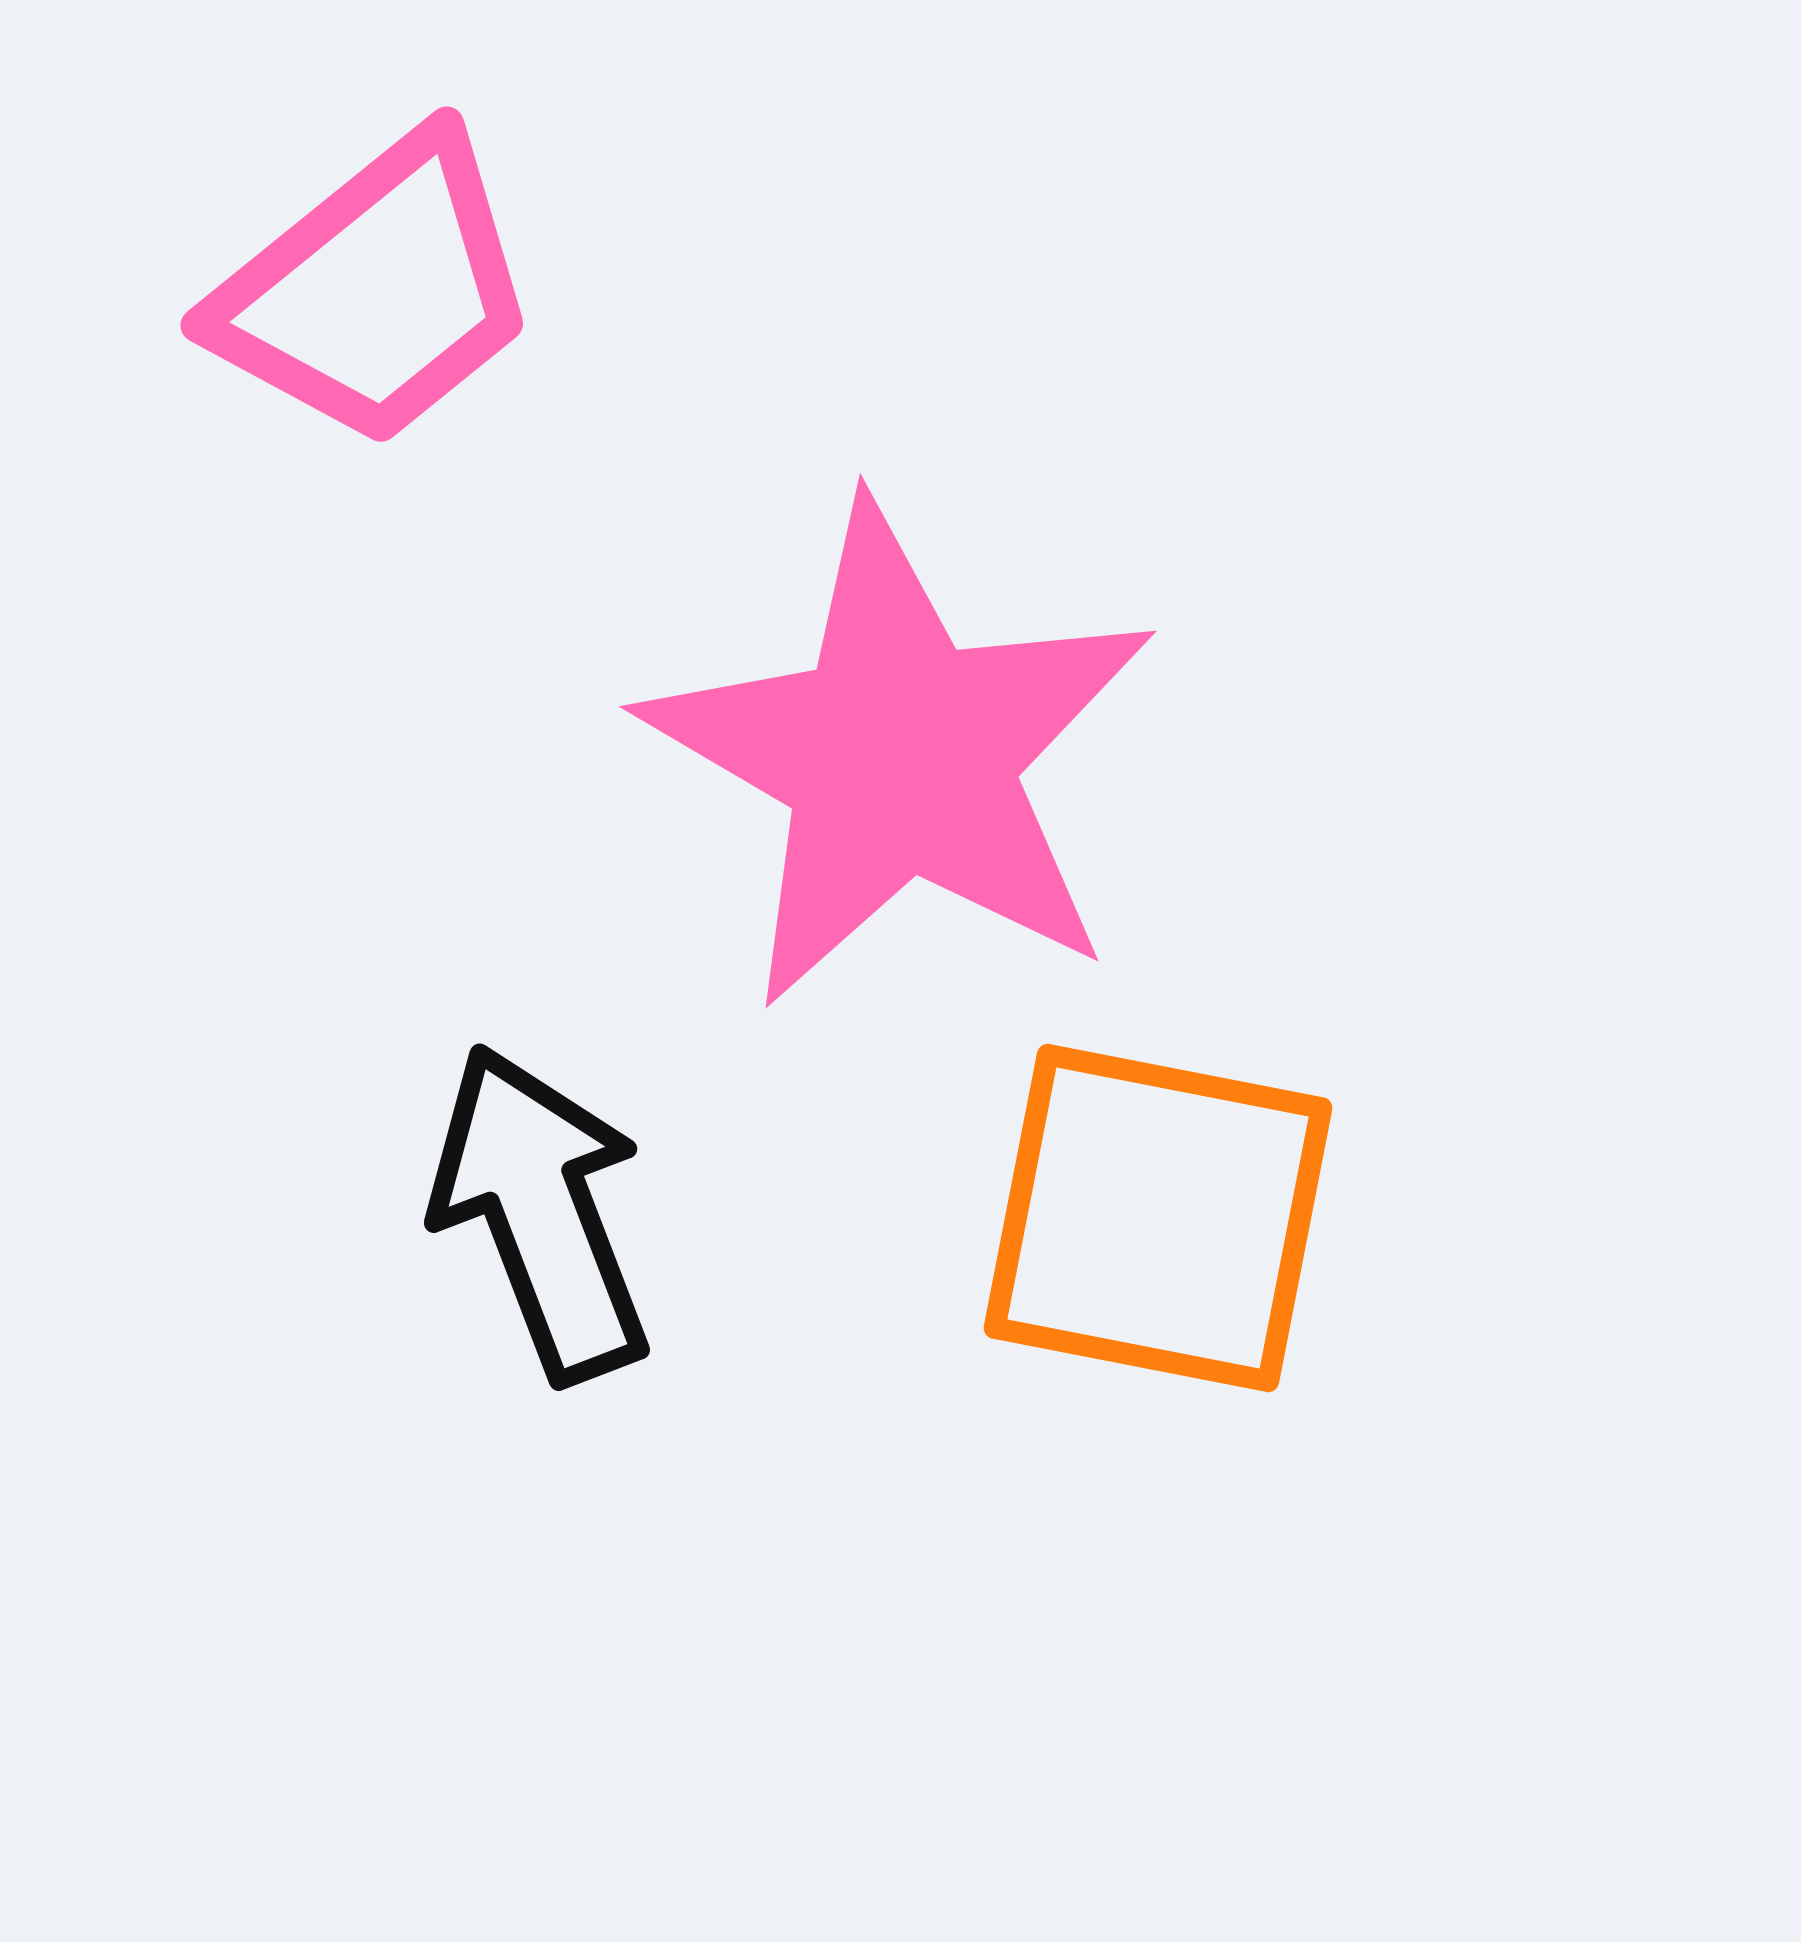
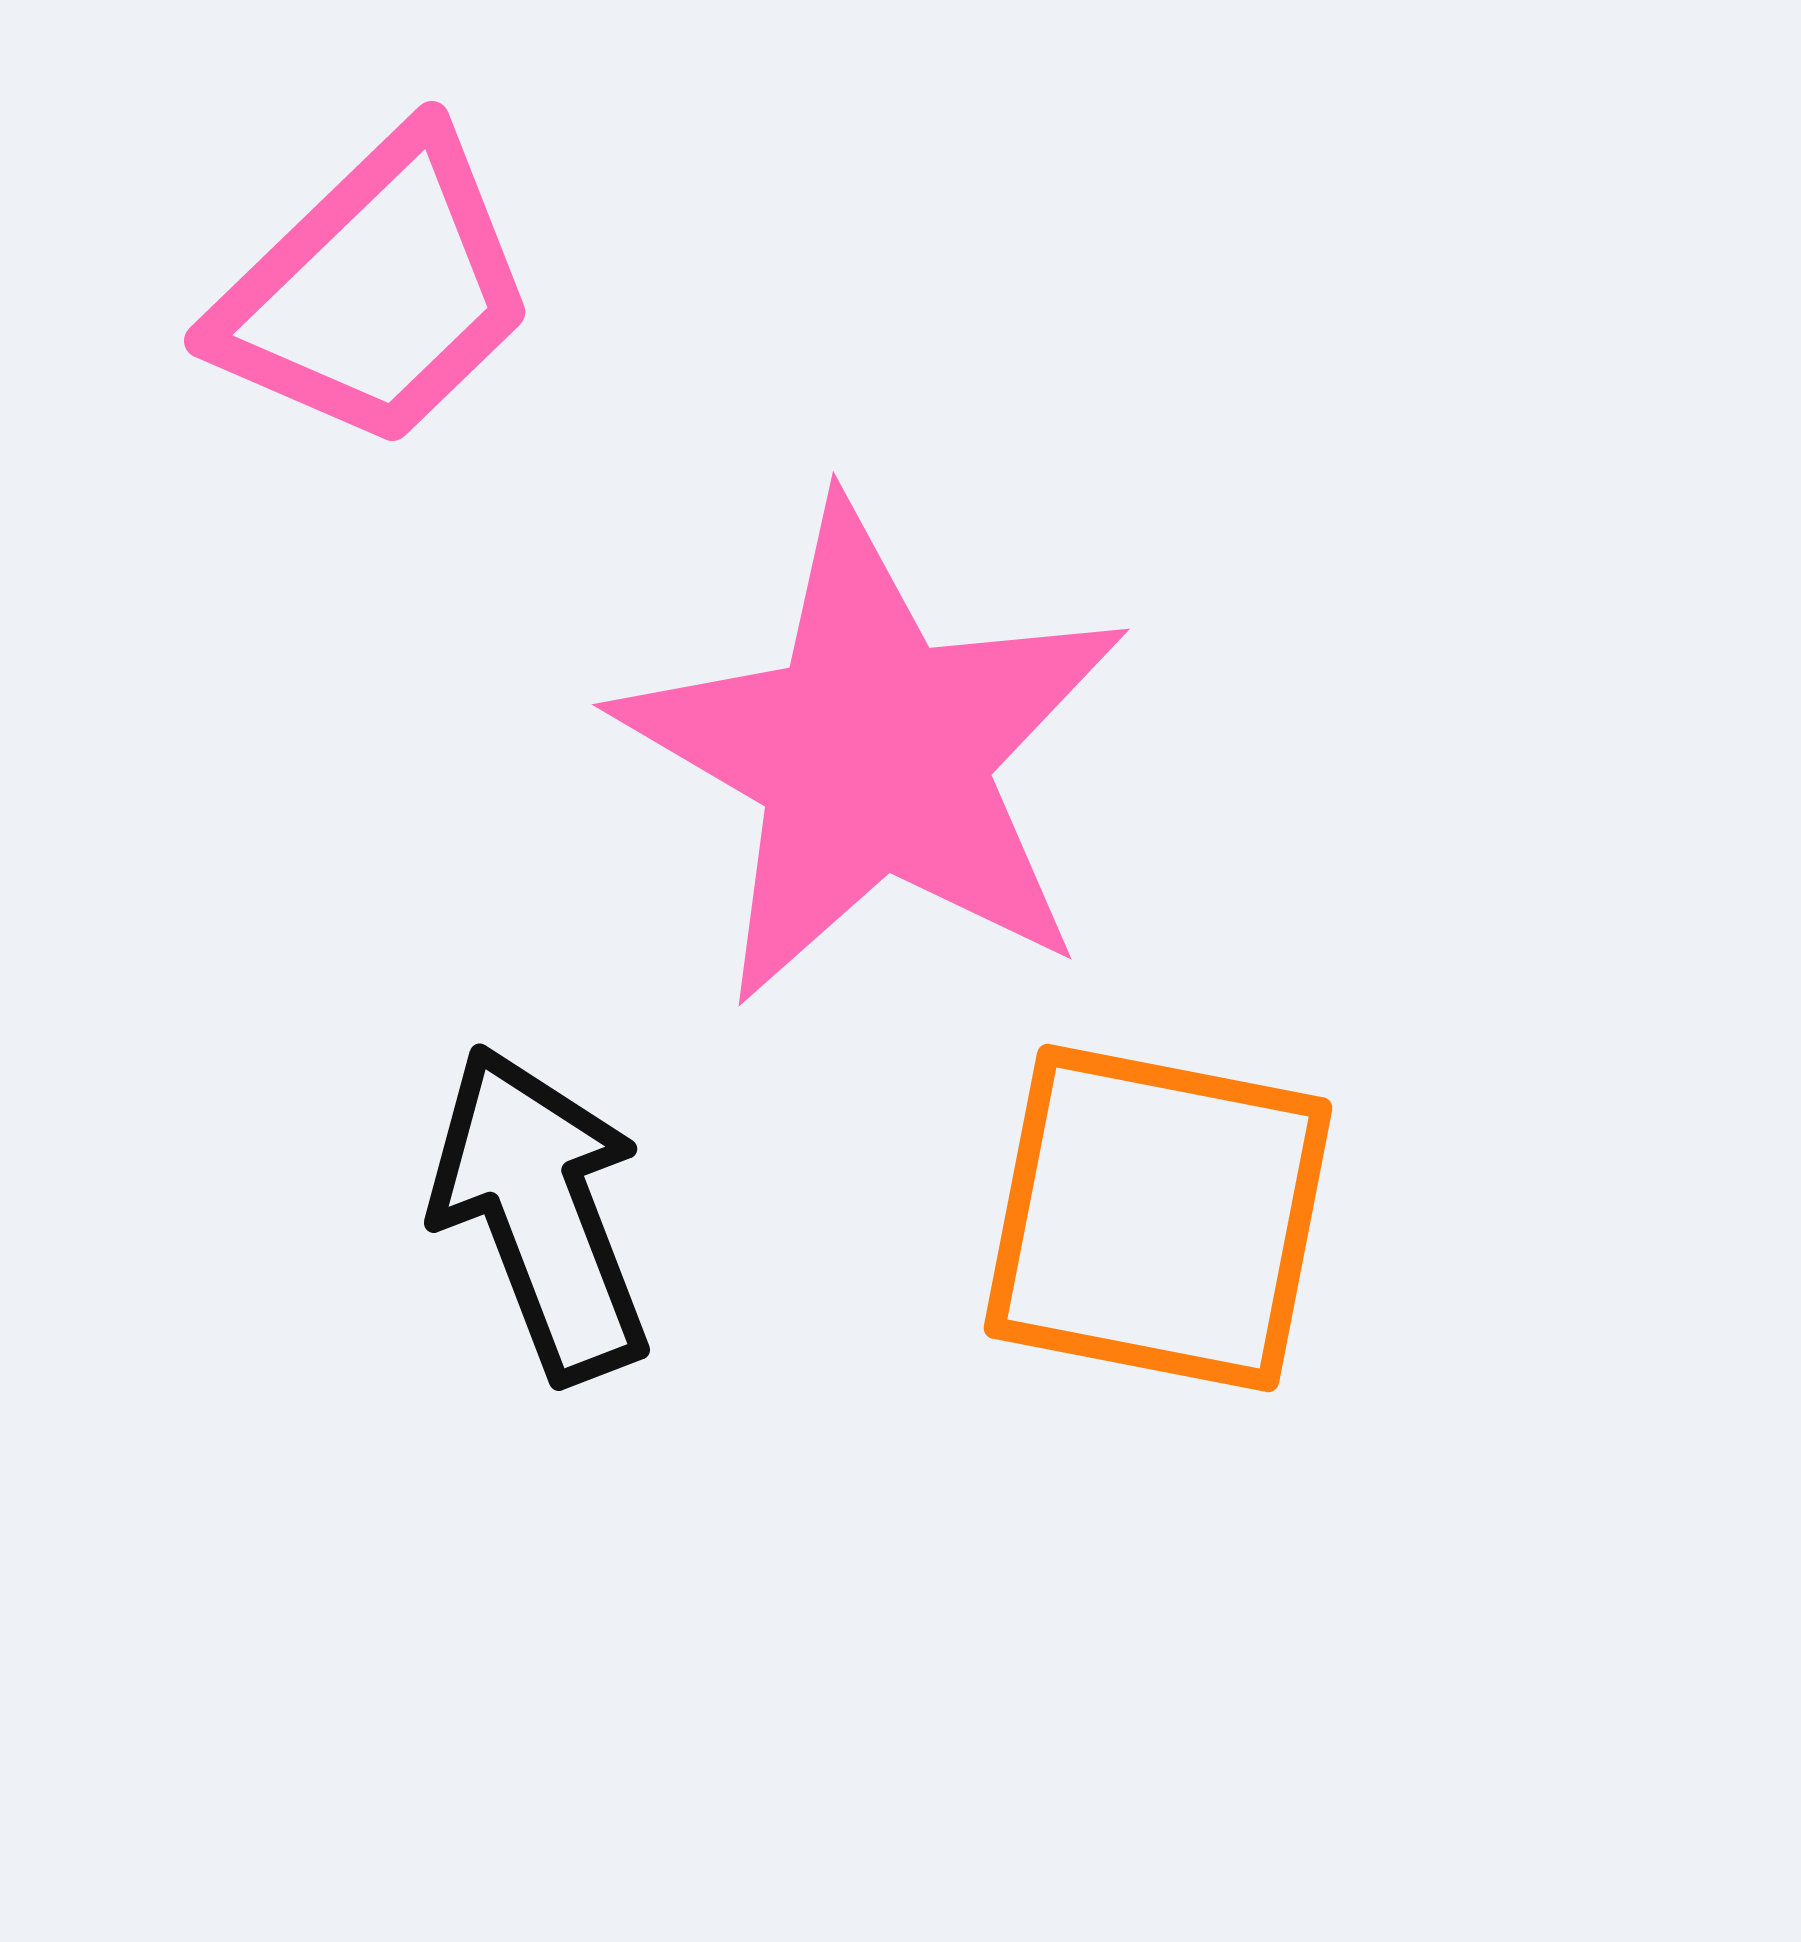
pink trapezoid: rotated 5 degrees counterclockwise
pink star: moved 27 px left, 2 px up
